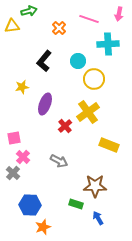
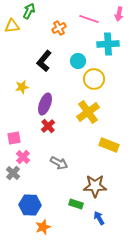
green arrow: rotated 49 degrees counterclockwise
orange cross: rotated 16 degrees clockwise
red cross: moved 17 px left
gray arrow: moved 2 px down
blue arrow: moved 1 px right
